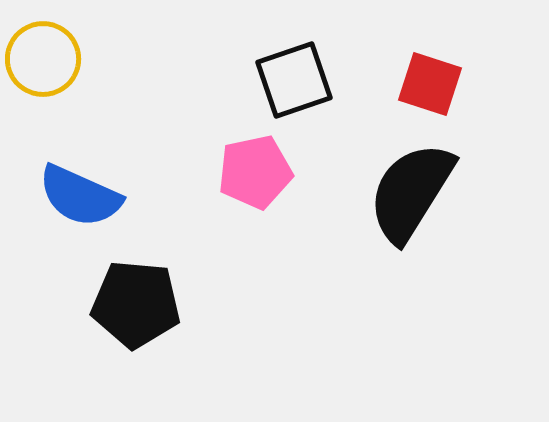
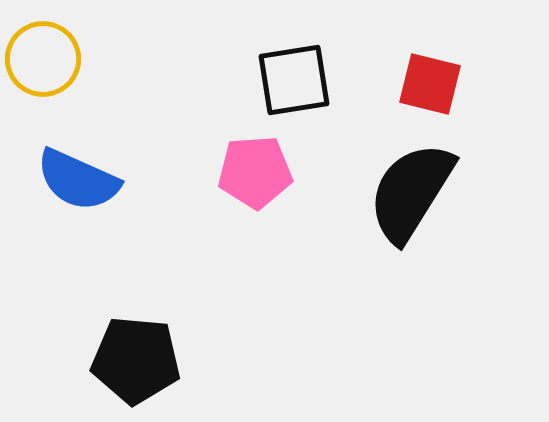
black square: rotated 10 degrees clockwise
red square: rotated 4 degrees counterclockwise
pink pentagon: rotated 8 degrees clockwise
blue semicircle: moved 2 px left, 16 px up
black pentagon: moved 56 px down
